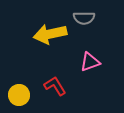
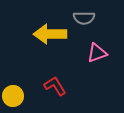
yellow arrow: rotated 12 degrees clockwise
pink triangle: moved 7 px right, 9 px up
yellow circle: moved 6 px left, 1 px down
